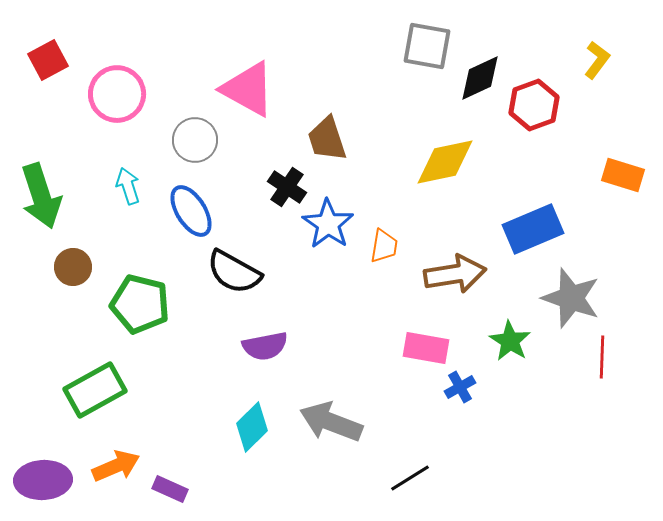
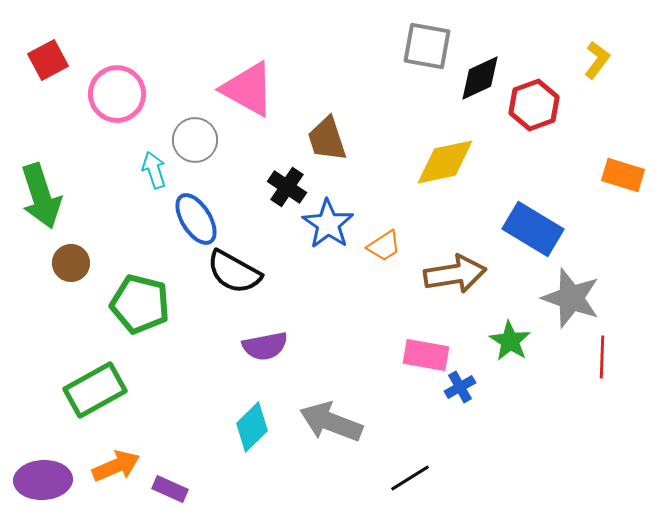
cyan arrow: moved 26 px right, 16 px up
blue ellipse: moved 5 px right, 8 px down
blue rectangle: rotated 54 degrees clockwise
orange trapezoid: rotated 48 degrees clockwise
brown circle: moved 2 px left, 4 px up
pink rectangle: moved 7 px down
